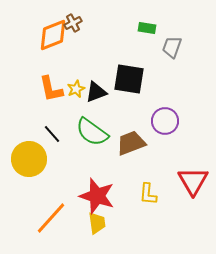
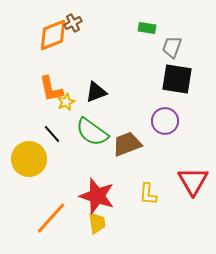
black square: moved 48 px right
yellow star: moved 10 px left, 13 px down
brown trapezoid: moved 4 px left, 1 px down
